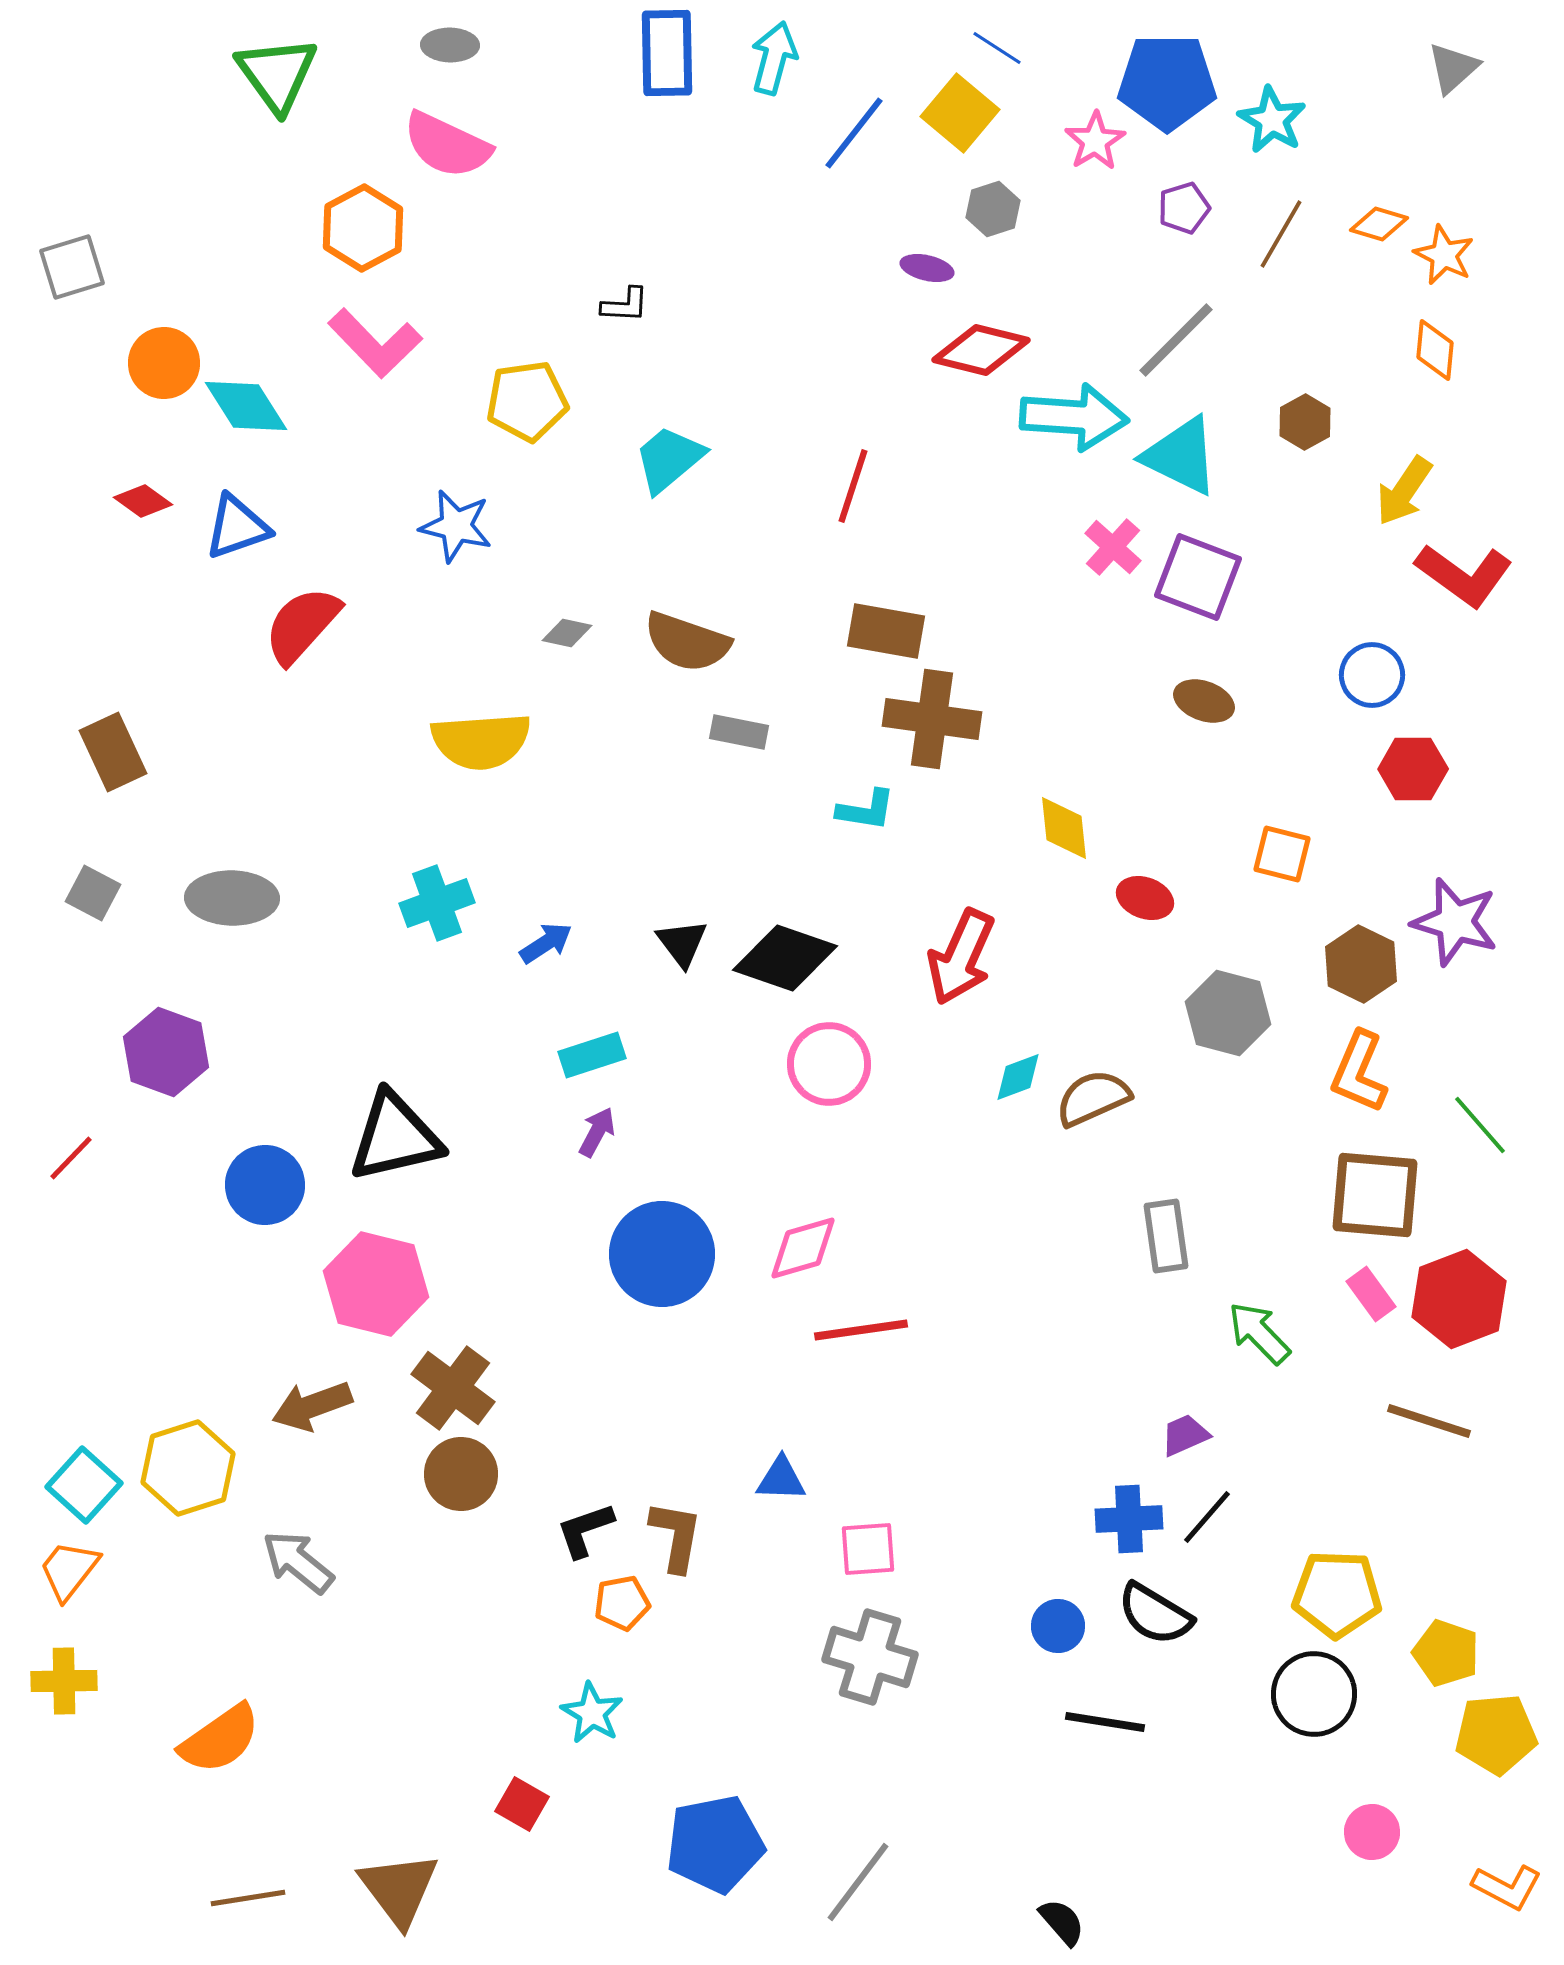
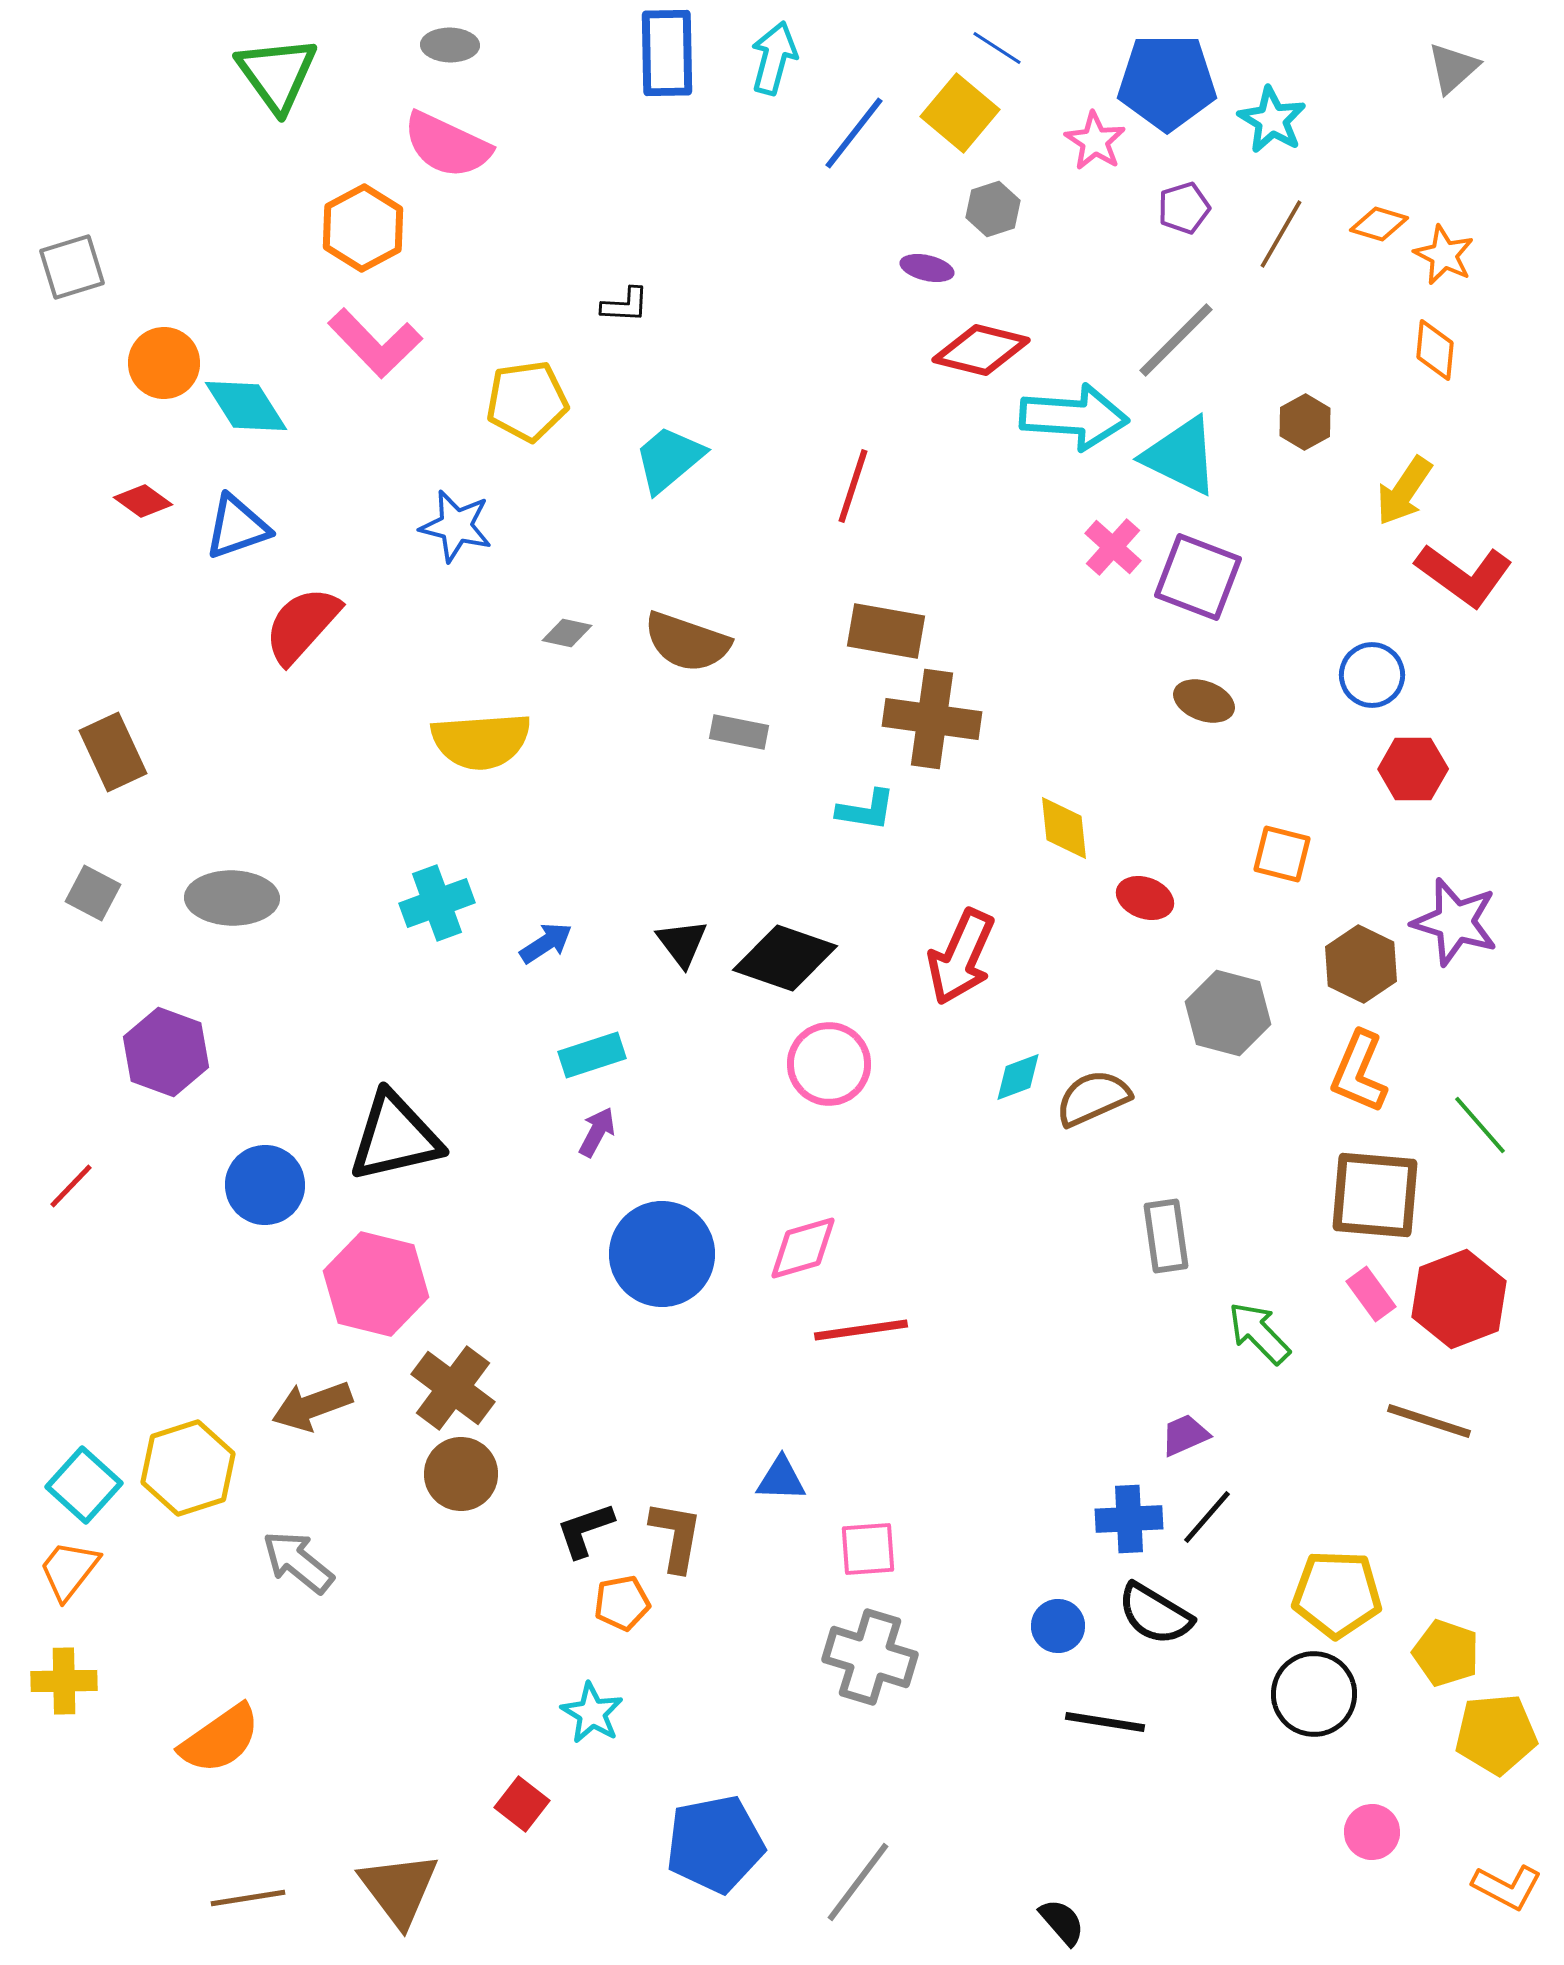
pink star at (1095, 141): rotated 8 degrees counterclockwise
red line at (71, 1158): moved 28 px down
red square at (522, 1804): rotated 8 degrees clockwise
